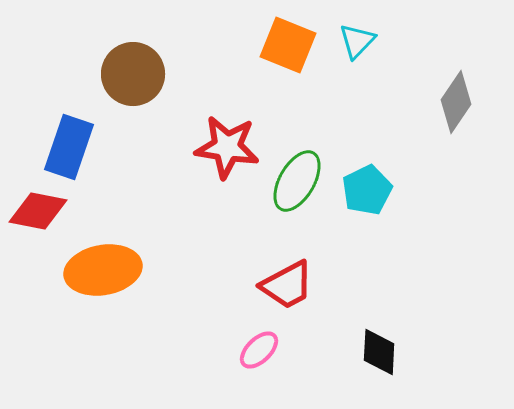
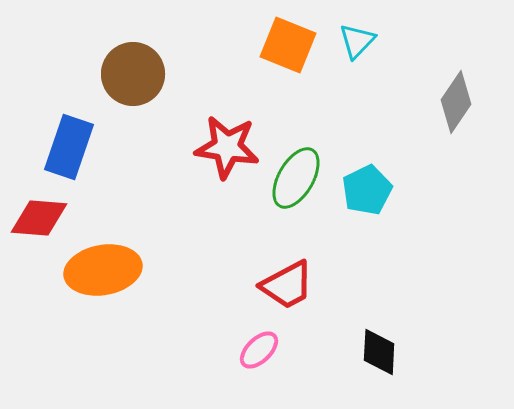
green ellipse: moved 1 px left, 3 px up
red diamond: moved 1 px right, 7 px down; rotated 6 degrees counterclockwise
